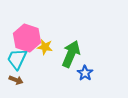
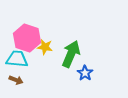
cyan trapezoid: rotated 70 degrees clockwise
